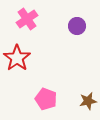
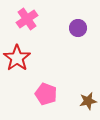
purple circle: moved 1 px right, 2 px down
pink pentagon: moved 5 px up
